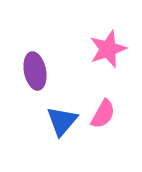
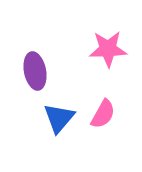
pink star: rotated 18 degrees clockwise
blue triangle: moved 3 px left, 3 px up
